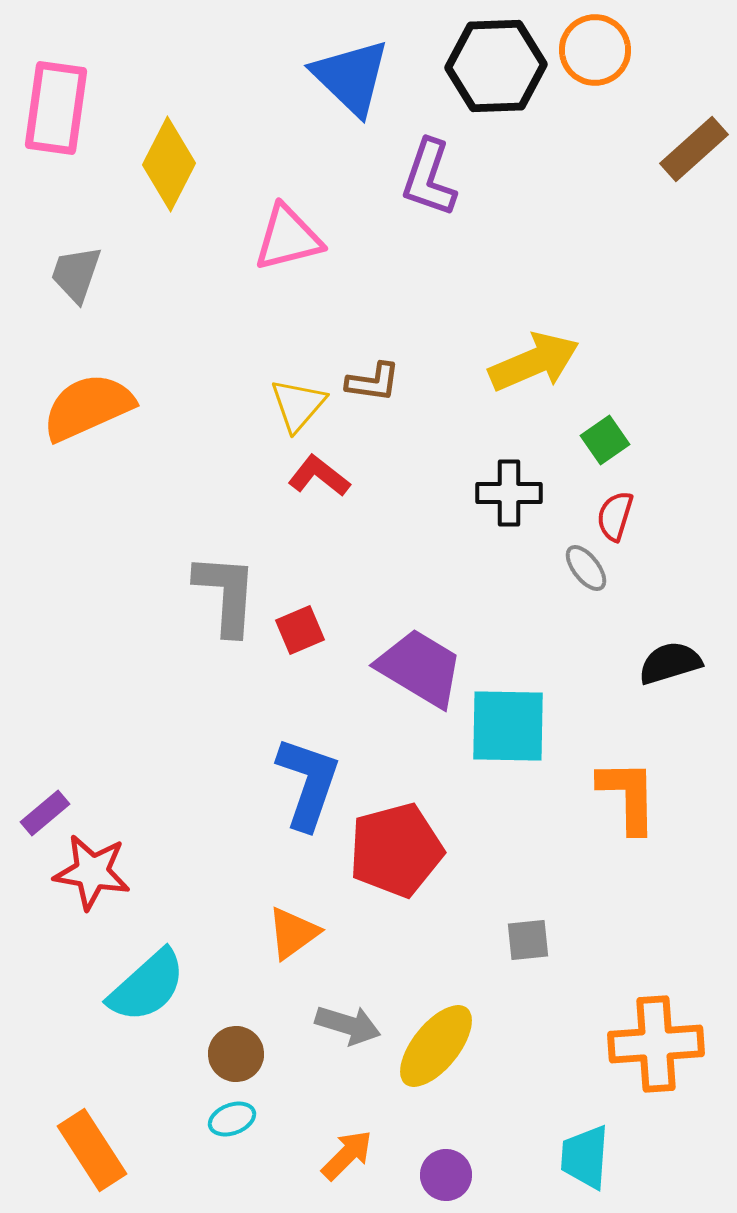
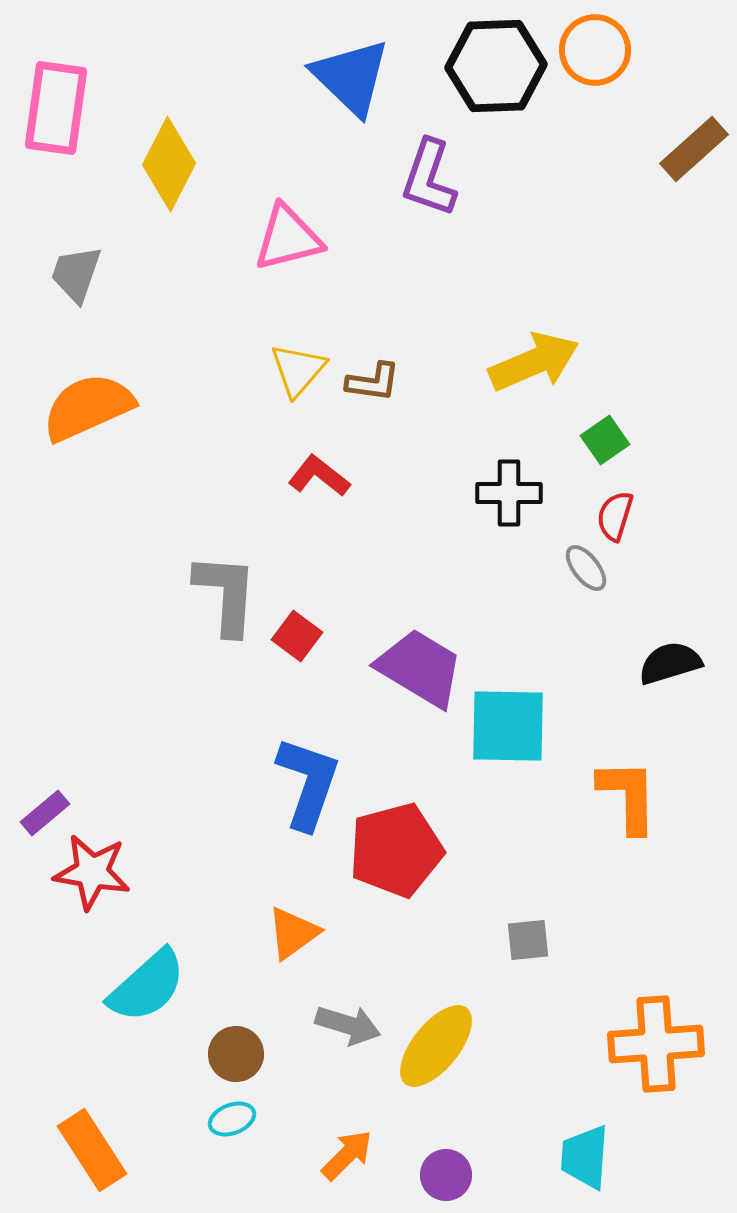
yellow triangle: moved 35 px up
red square: moved 3 px left, 6 px down; rotated 30 degrees counterclockwise
